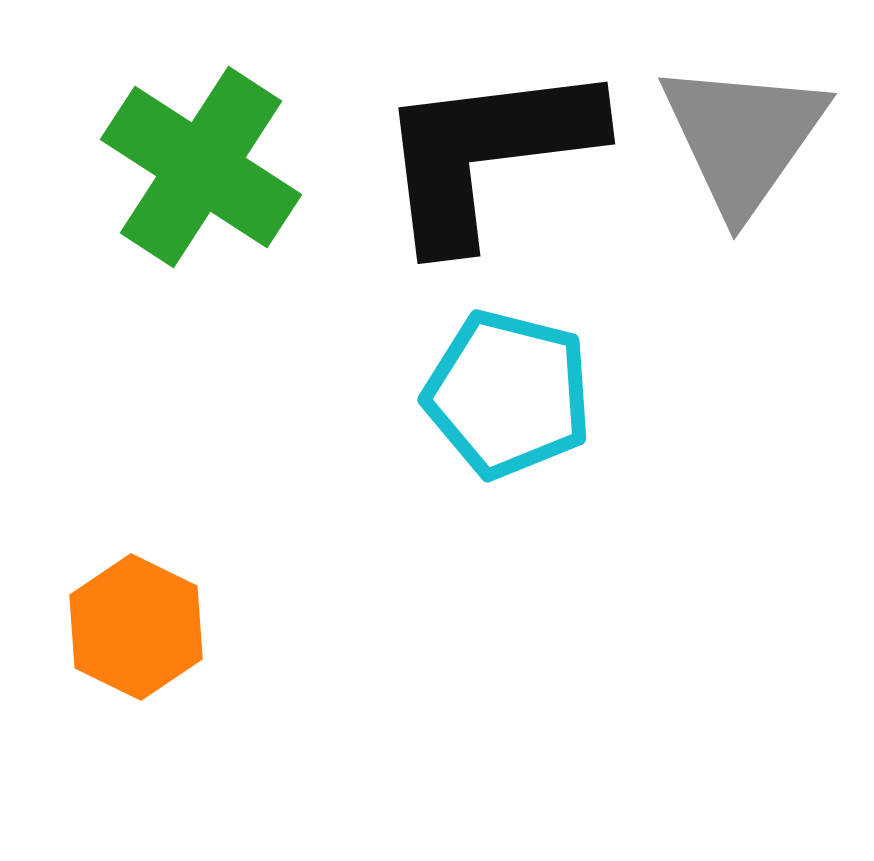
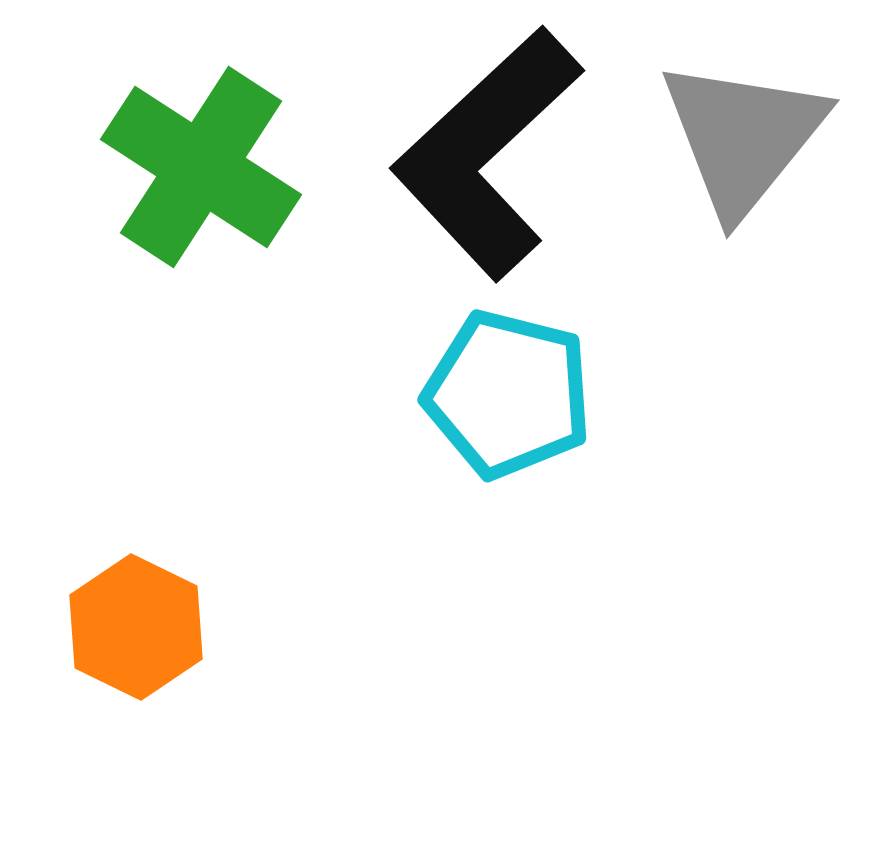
gray triangle: rotated 4 degrees clockwise
black L-shape: rotated 36 degrees counterclockwise
